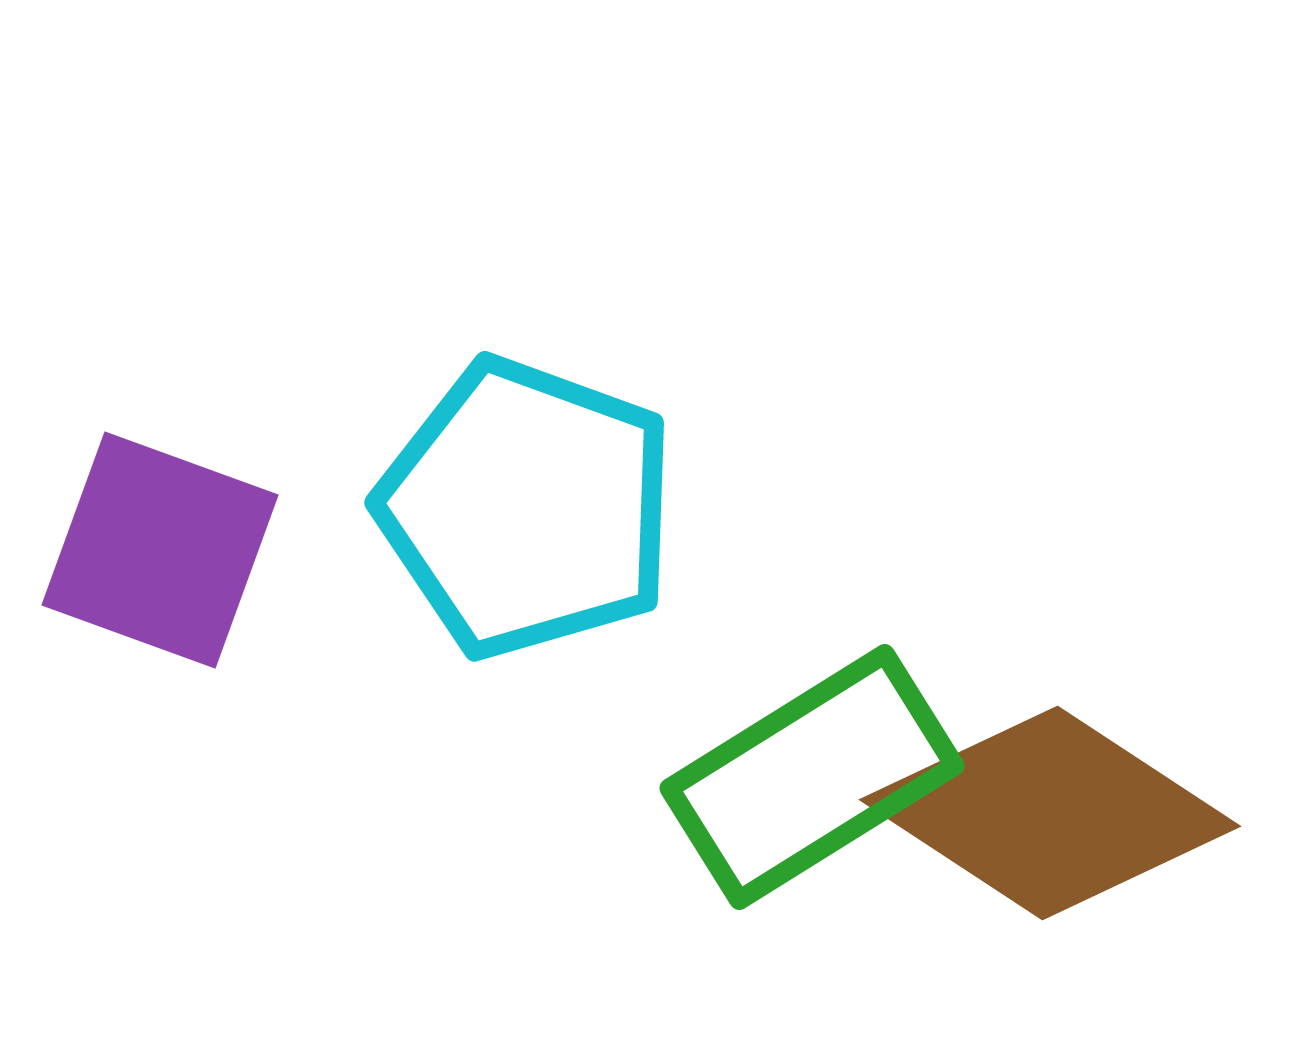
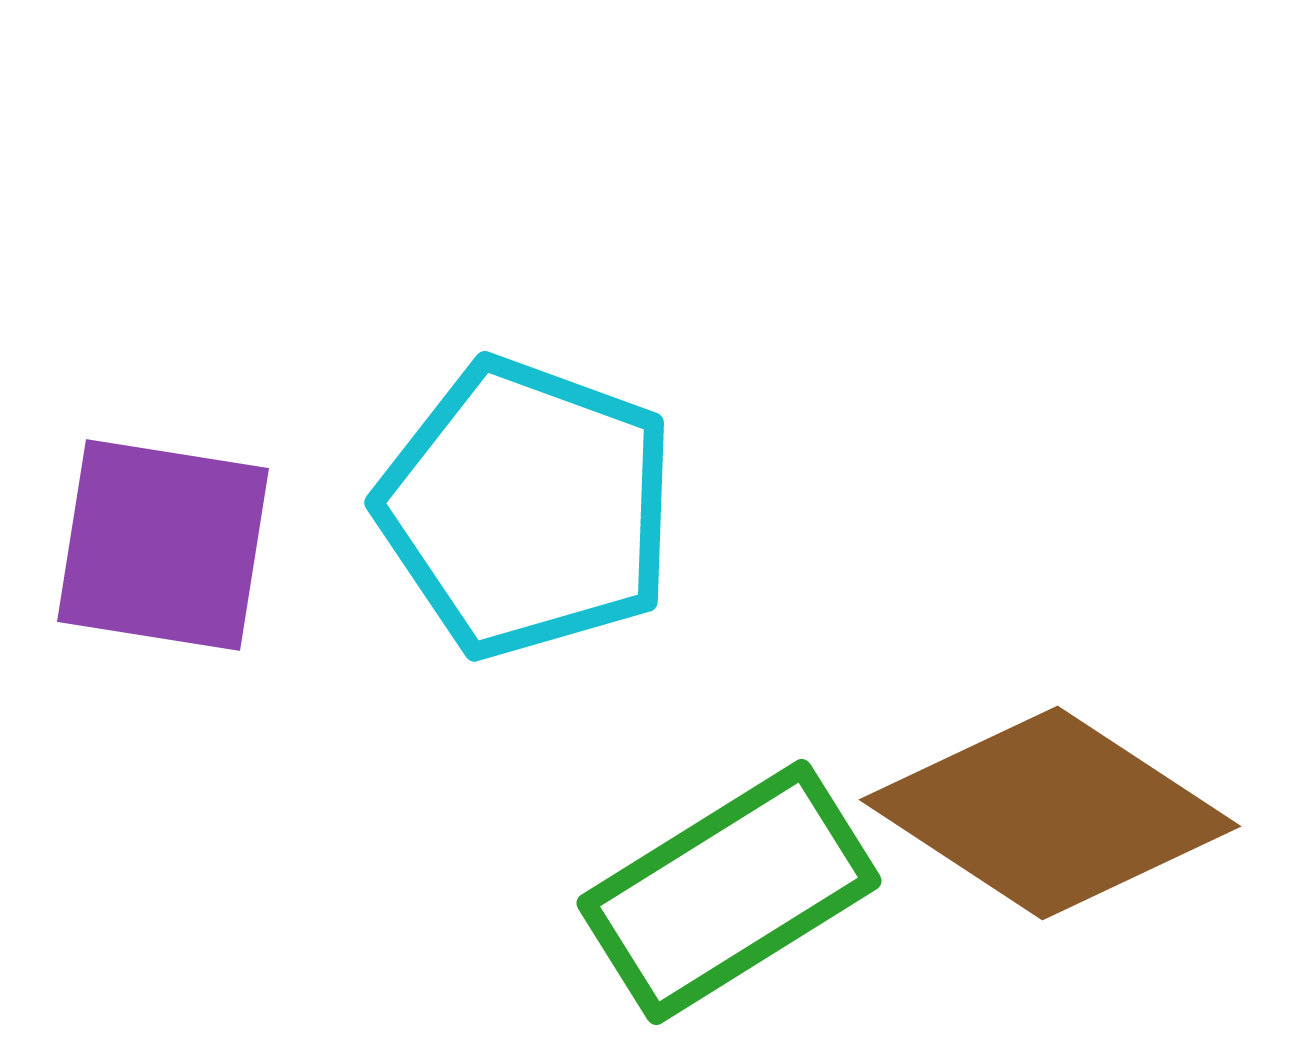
purple square: moved 3 px right, 5 px up; rotated 11 degrees counterclockwise
green rectangle: moved 83 px left, 115 px down
